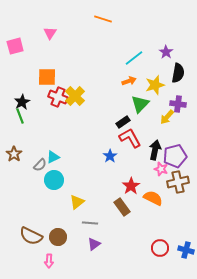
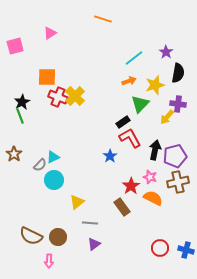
pink triangle: rotated 24 degrees clockwise
pink star: moved 11 px left, 8 px down
